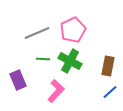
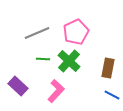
pink pentagon: moved 3 px right, 2 px down
green cross: moved 1 px left; rotated 15 degrees clockwise
brown rectangle: moved 2 px down
purple rectangle: moved 6 px down; rotated 24 degrees counterclockwise
blue line: moved 2 px right, 3 px down; rotated 70 degrees clockwise
